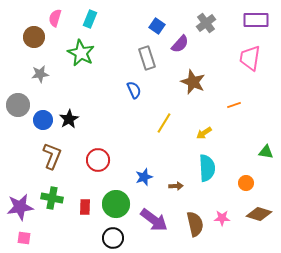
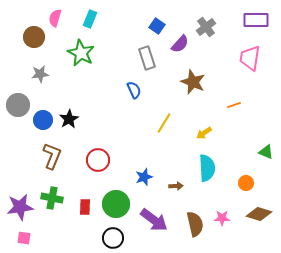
gray cross: moved 4 px down
green triangle: rotated 14 degrees clockwise
